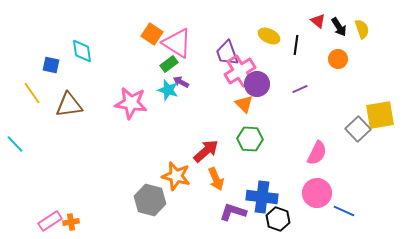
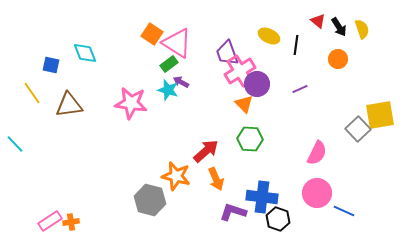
cyan diamond: moved 3 px right, 2 px down; rotated 15 degrees counterclockwise
